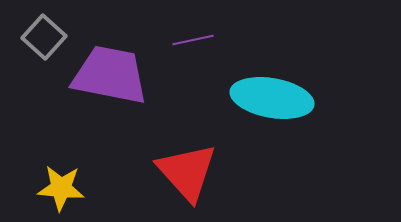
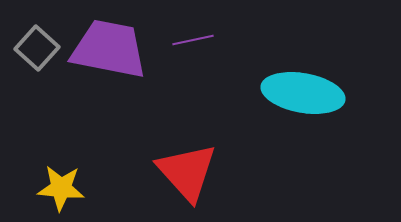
gray square: moved 7 px left, 11 px down
purple trapezoid: moved 1 px left, 26 px up
cyan ellipse: moved 31 px right, 5 px up
